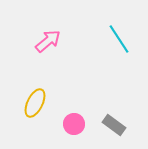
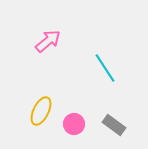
cyan line: moved 14 px left, 29 px down
yellow ellipse: moved 6 px right, 8 px down
